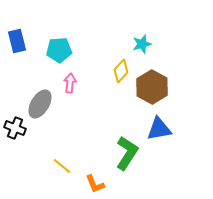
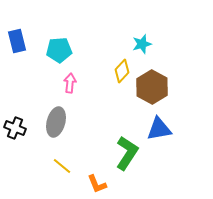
yellow diamond: moved 1 px right
gray ellipse: moved 16 px right, 18 px down; rotated 16 degrees counterclockwise
orange L-shape: moved 2 px right
